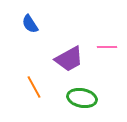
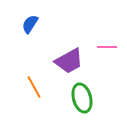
blue semicircle: rotated 66 degrees clockwise
purple trapezoid: moved 2 px down
green ellipse: rotated 64 degrees clockwise
